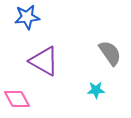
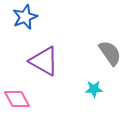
blue star: moved 2 px left; rotated 15 degrees counterclockwise
cyan star: moved 2 px left, 1 px up
